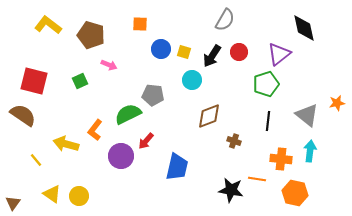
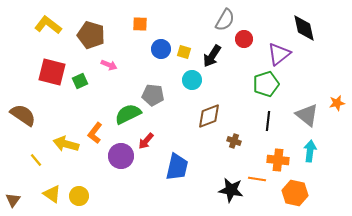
red circle: moved 5 px right, 13 px up
red square: moved 18 px right, 9 px up
orange L-shape: moved 3 px down
orange cross: moved 3 px left, 1 px down
brown triangle: moved 3 px up
